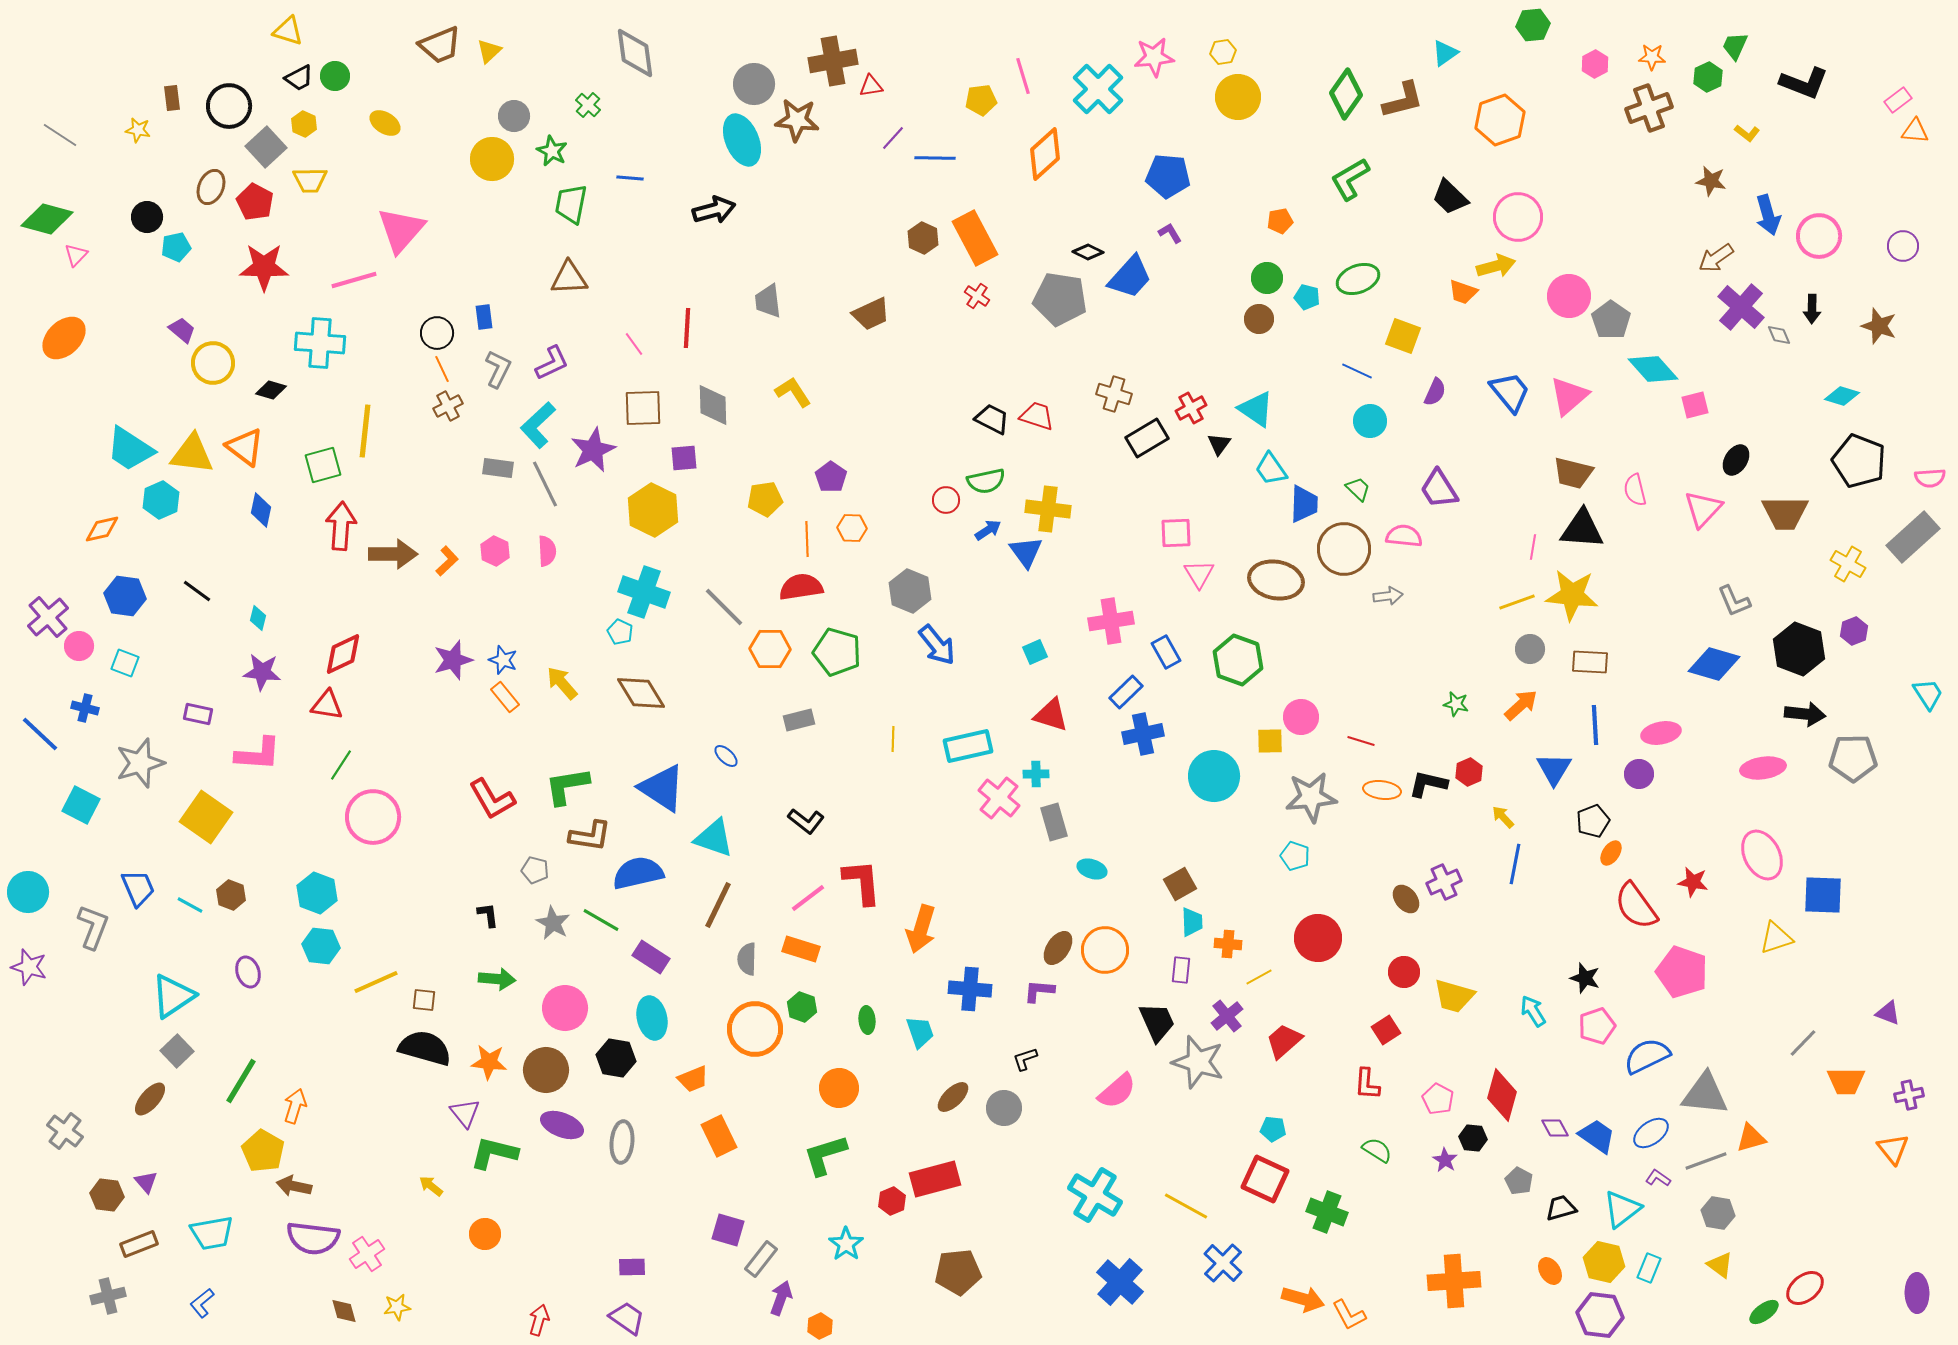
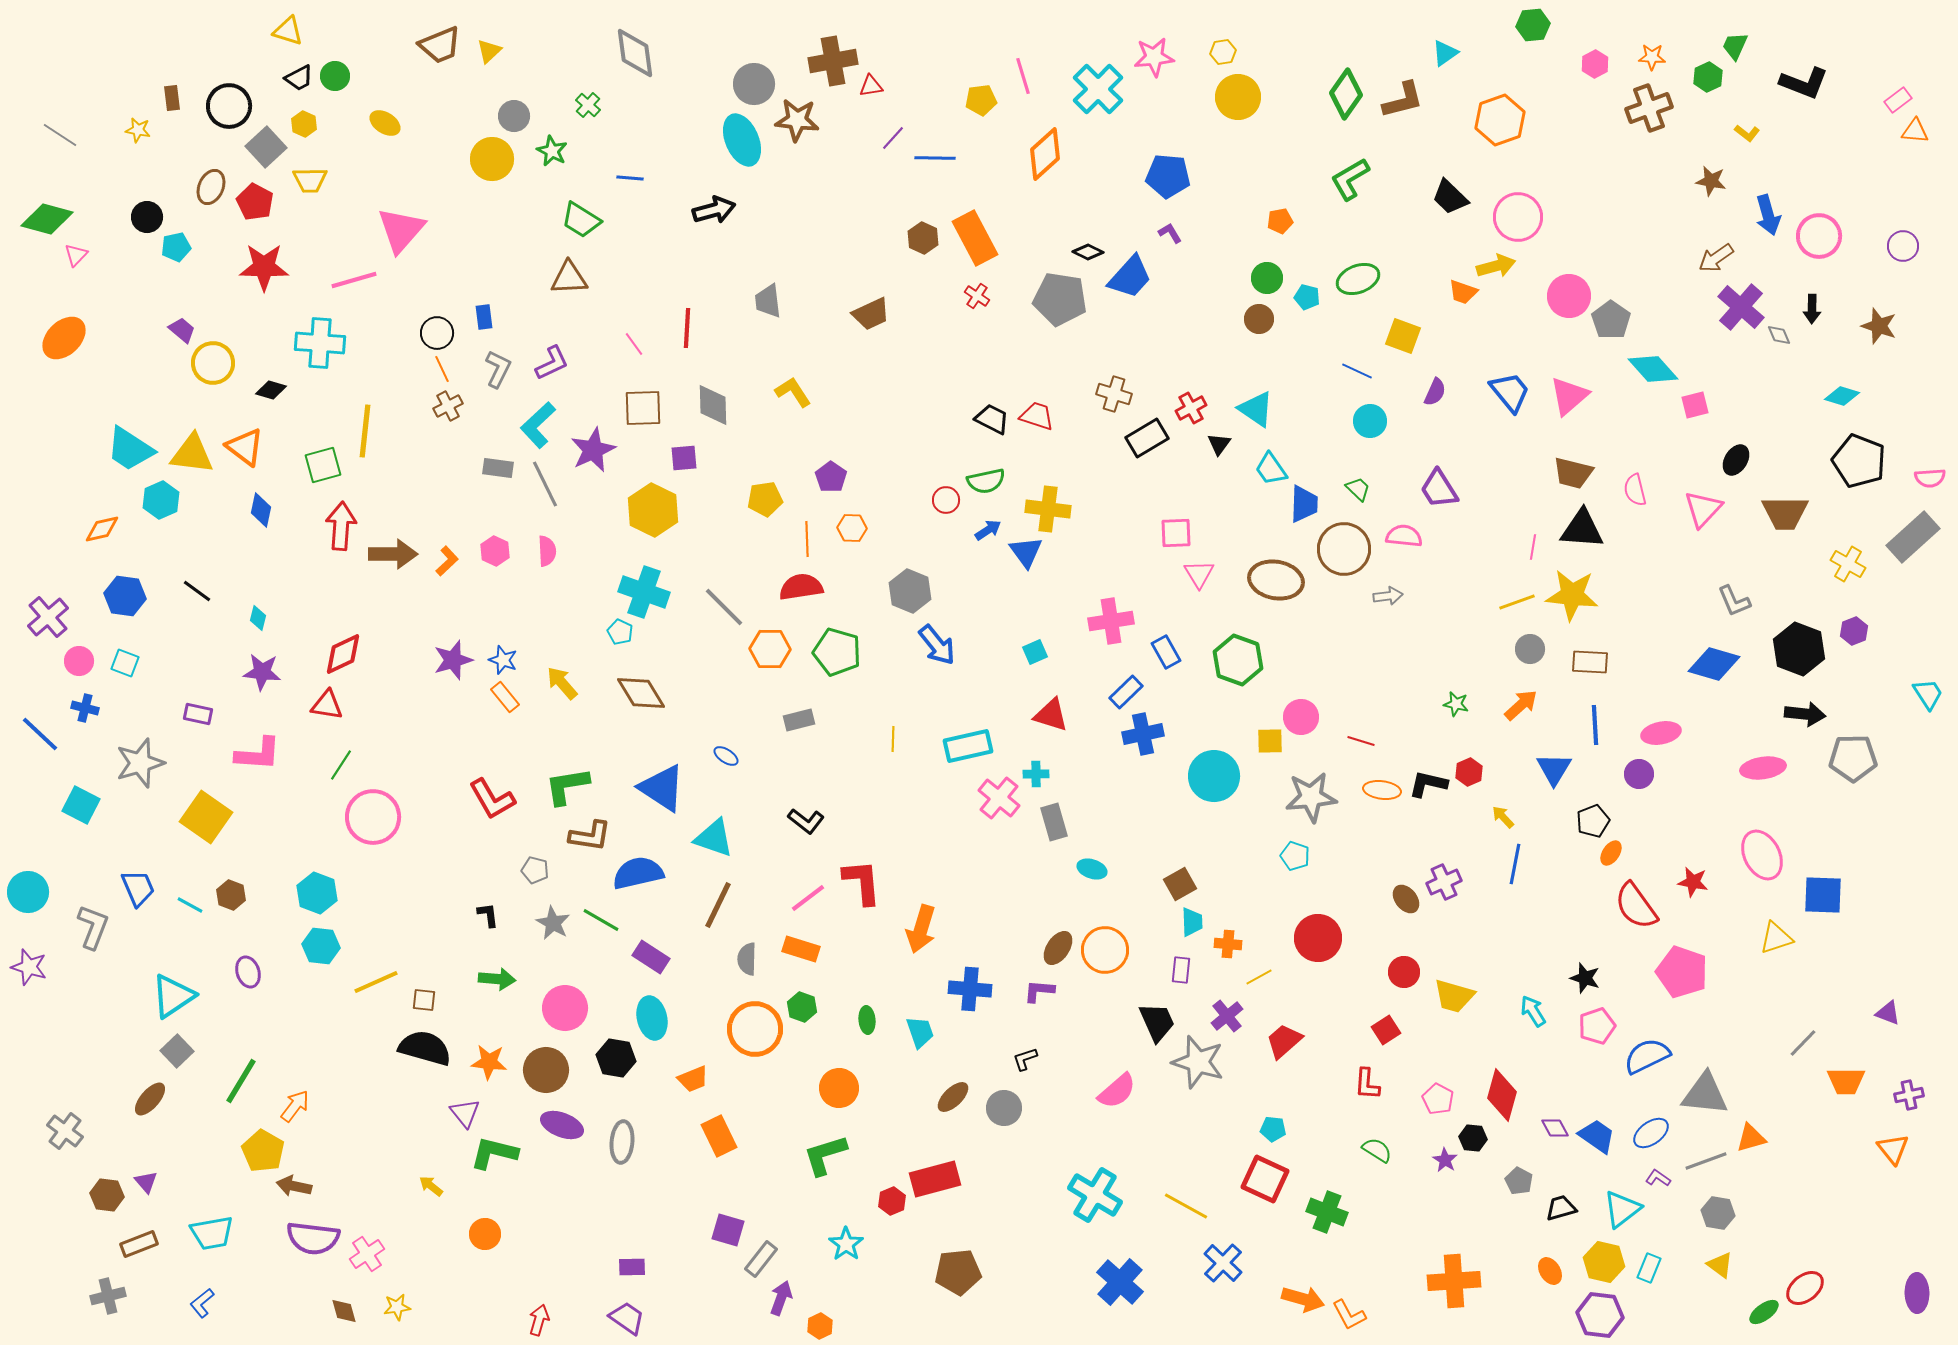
green trapezoid at (571, 204): moved 10 px right, 16 px down; rotated 69 degrees counterclockwise
pink circle at (79, 646): moved 15 px down
blue ellipse at (726, 756): rotated 10 degrees counterclockwise
orange arrow at (295, 1106): rotated 20 degrees clockwise
